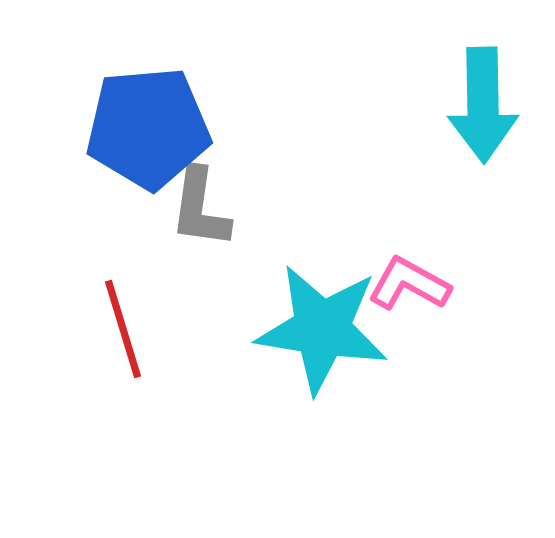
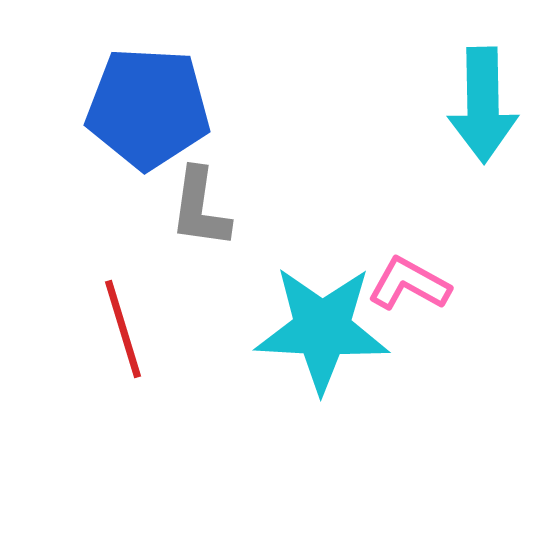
blue pentagon: moved 20 px up; rotated 8 degrees clockwise
cyan star: rotated 6 degrees counterclockwise
